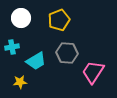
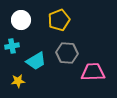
white circle: moved 2 px down
cyan cross: moved 1 px up
pink trapezoid: rotated 55 degrees clockwise
yellow star: moved 2 px left, 1 px up
